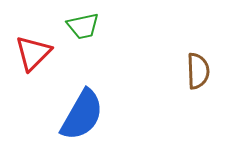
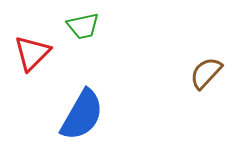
red triangle: moved 1 px left
brown semicircle: moved 8 px right, 2 px down; rotated 135 degrees counterclockwise
